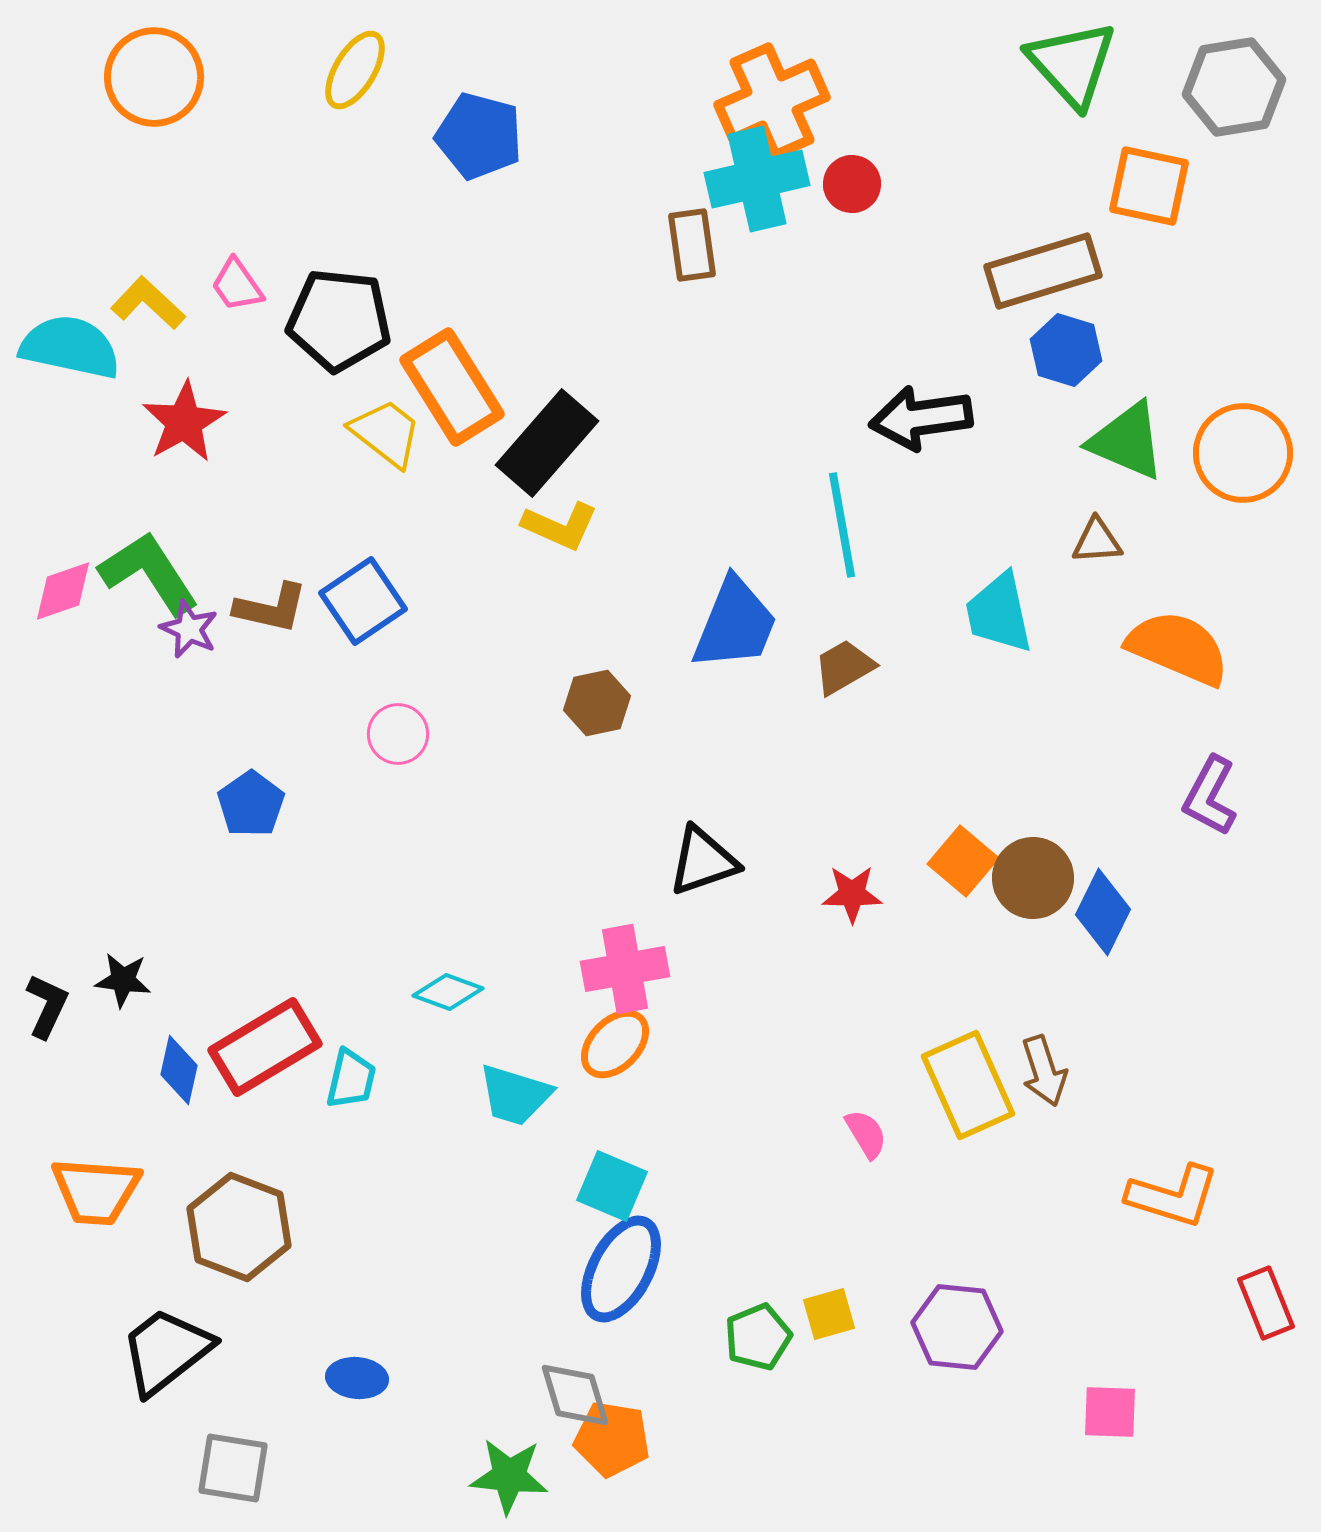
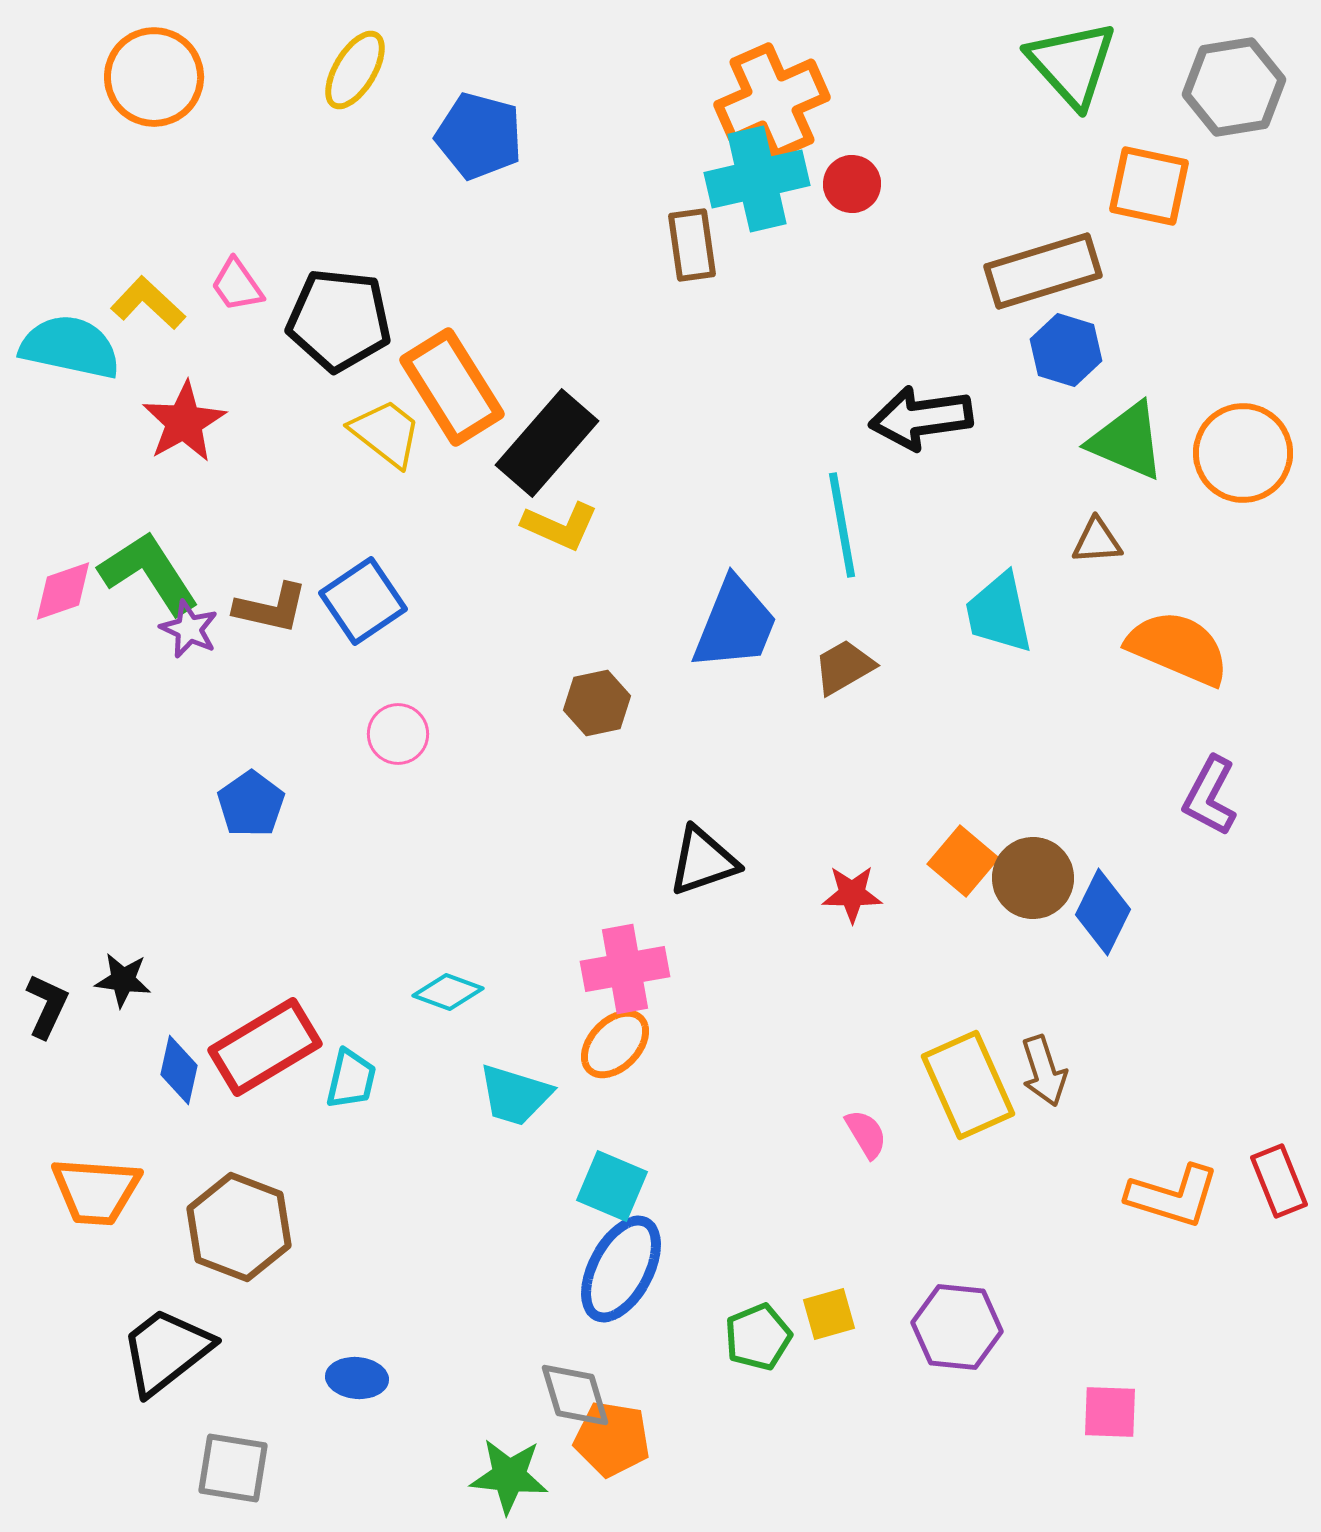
red rectangle at (1266, 1303): moved 13 px right, 122 px up
